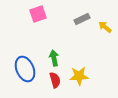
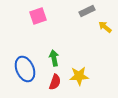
pink square: moved 2 px down
gray rectangle: moved 5 px right, 8 px up
red semicircle: moved 2 px down; rotated 35 degrees clockwise
